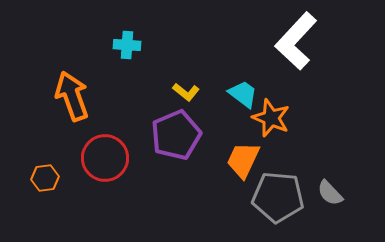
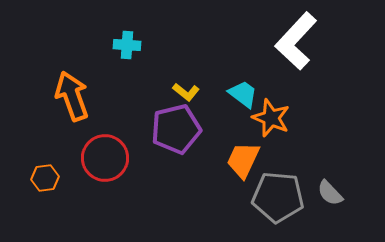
purple pentagon: moved 6 px up; rotated 9 degrees clockwise
